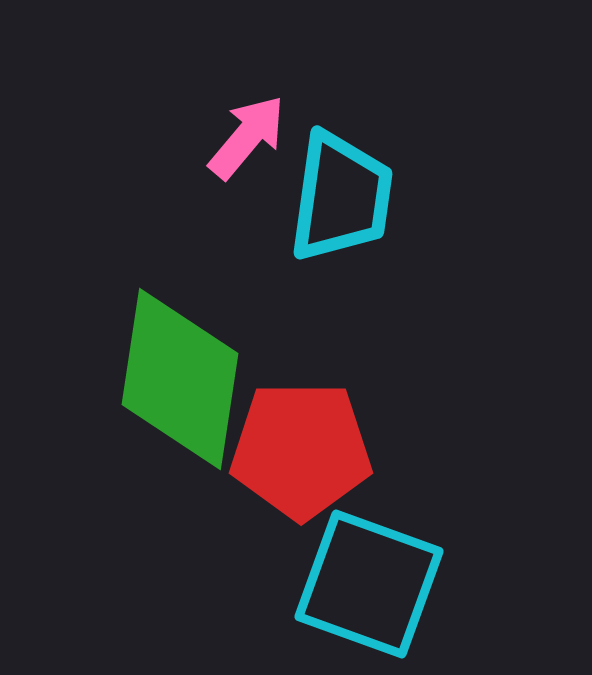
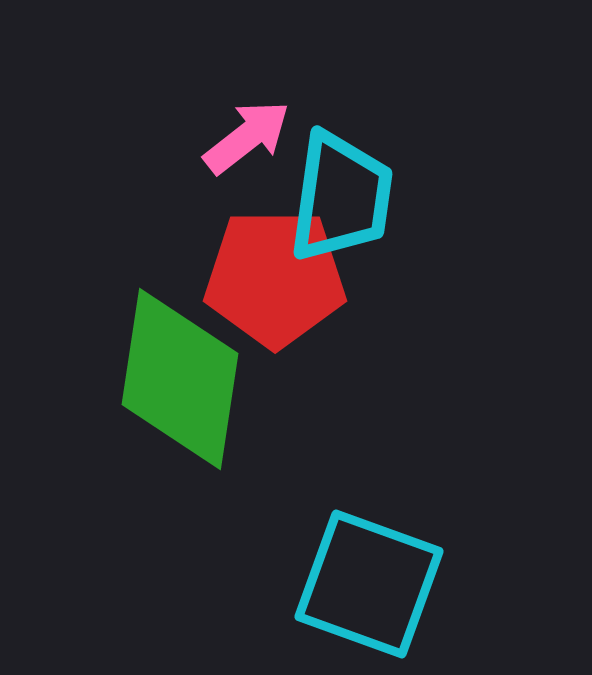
pink arrow: rotated 12 degrees clockwise
red pentagon: moved 26 px left, 172 px up
